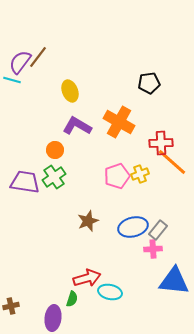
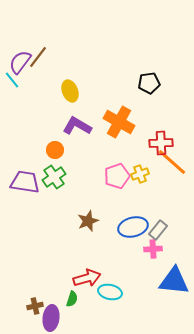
cyan line: rotated 36 degrees clockwise
brown cross: moved 24 px right
purple ellipse: moved 2 px left
